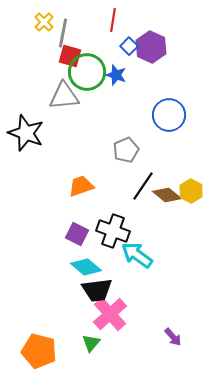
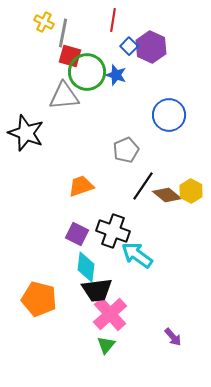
yellow cross: rotated 18 degrees counterclockwise
cyan diamond: rotated 56 degrees clockwise
green triangle: moved 15 px right, 2 px down
orange pentagon: moved 52 px up
